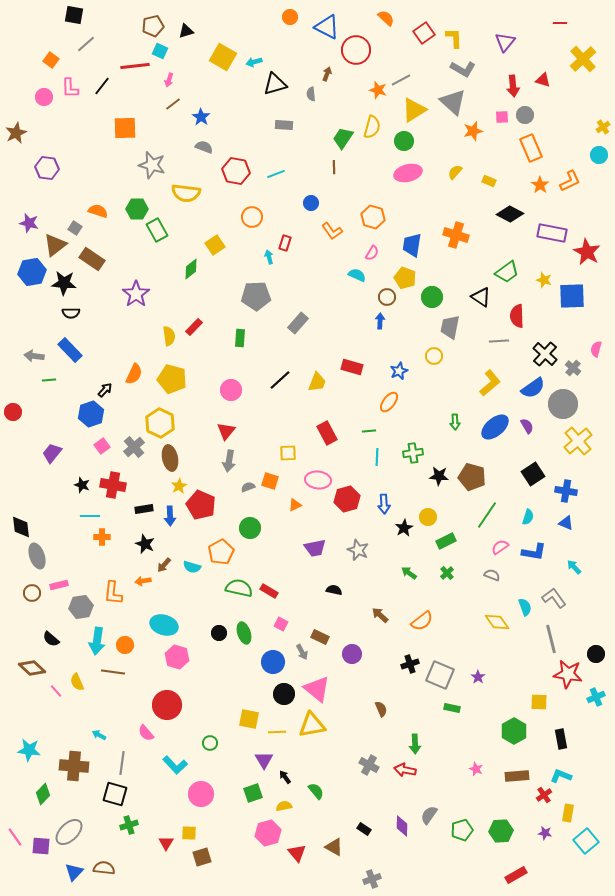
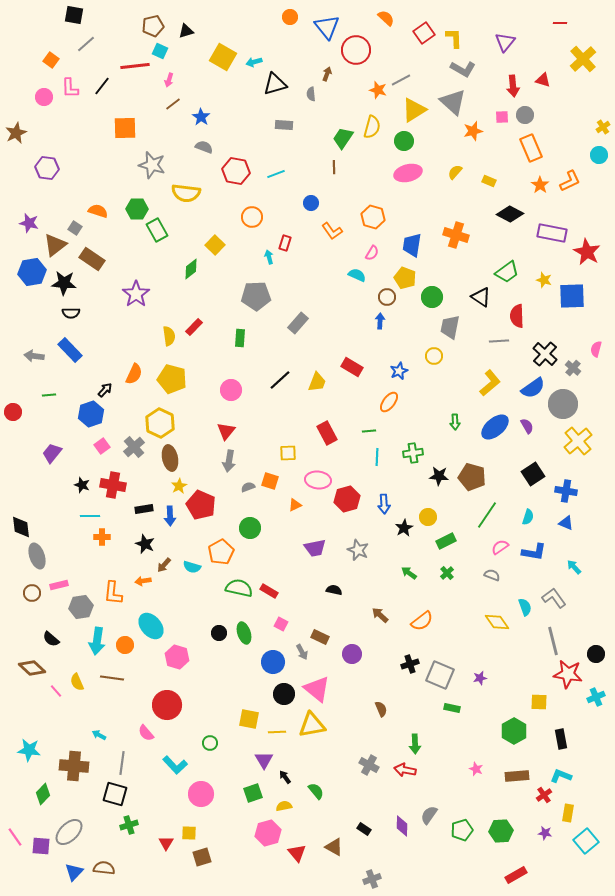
blue triangle at (327, 27): rotated 24 degrees clockwise
yellow square at (215, 245): rotated 12 degrees counterclockwise
red rectangle at (352, 367): rotated 15 degrees clockwise
green line at (49, 380): moved 15 px down
cyan ellipse at (164, 625): moved 13 px left, 1 px down; rotated 32 degrees clockwise
gray line at (551, 639): moved 2 px right, 2 px down
brown line at (113, 672): moved 1 px left, 6 px down
purple star at (478, 677): moved 2 px right, 1 px down; rotated 24 degrees clockwise
